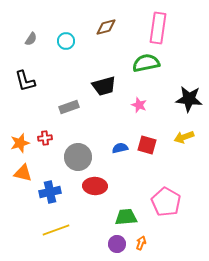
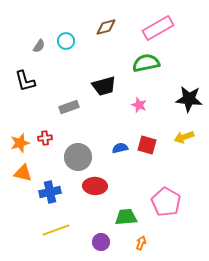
pink rectangle: rotated 52 degrees clockwise
gray semicircle: moved 8 px right, 7 px down
purple circle: moved 16 px left, 2 px up
